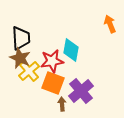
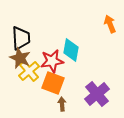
purple cross: moved 16 px right, 3 px down
